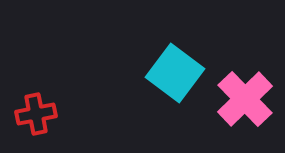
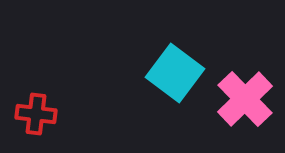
red cross: rotated 18 degrees clockwise
